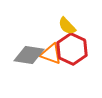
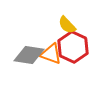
yellow semicircle: moved 1 px up
red hexagon: moved 1 px right, 2 px up
